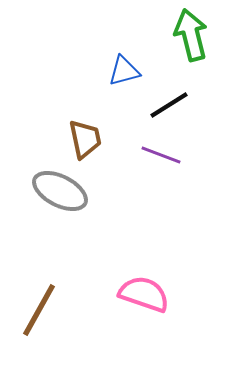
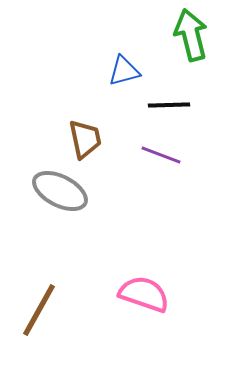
black line: rotated 30 degrees clockwise
